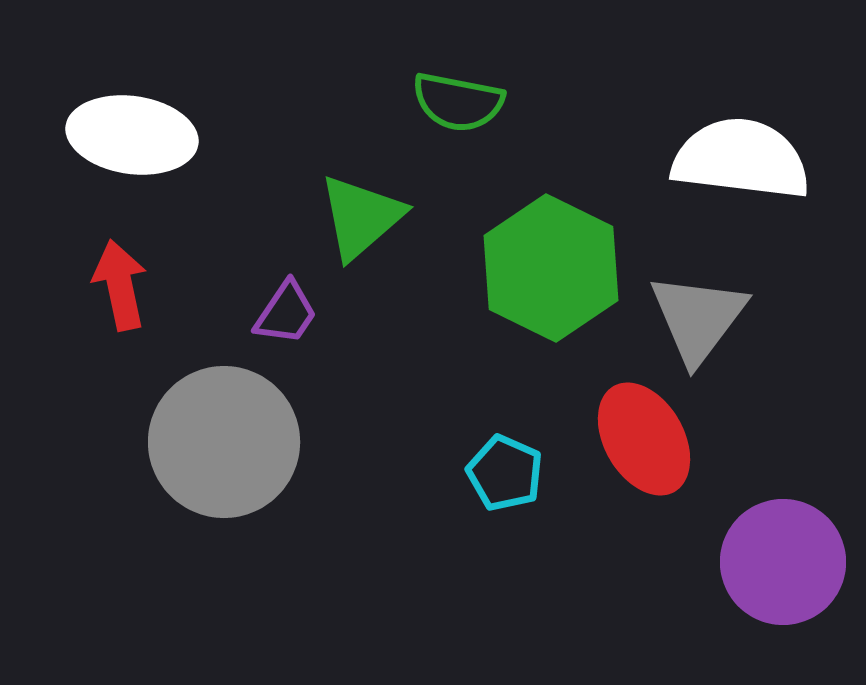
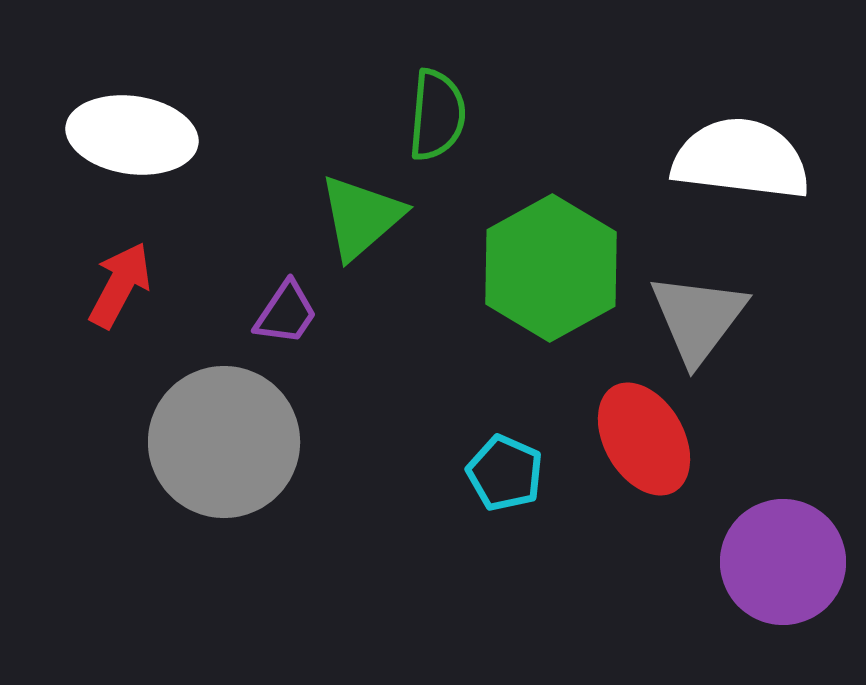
green semicircle: moved 21 px left, 13 px down; rotated 96 degrees counterclockwise
green hexagon: rotated 5 degrees clockwise
red arrow: rotated 40 degrees clockwise
